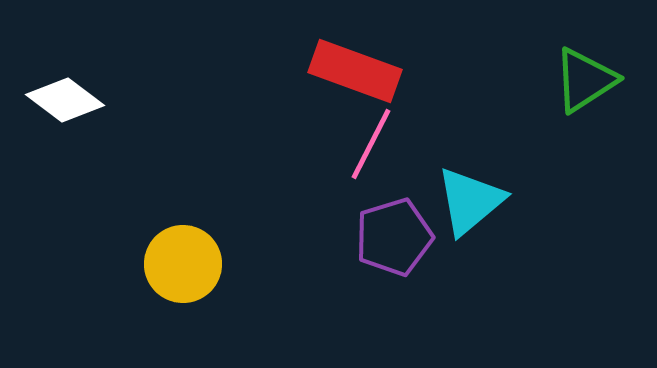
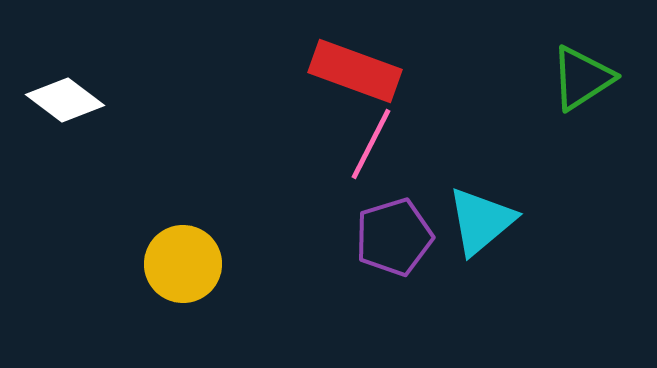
green triangle: moved 3 px left, 2 px up
cyan triangle: moved 11 px right, 20 px down
